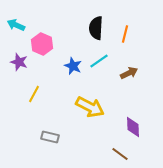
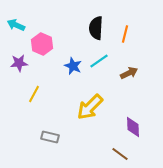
purple star: moved 1 px down; rotated 24 degrees counterclockwise
yellow arrow: rotated 108 degrees clockwise
